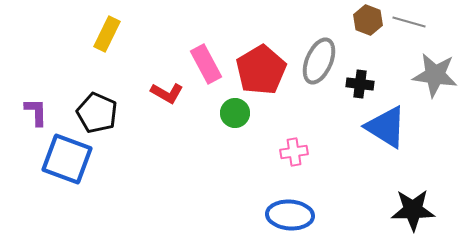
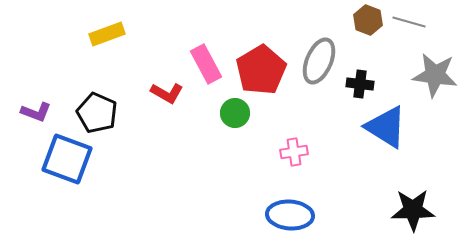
yellow rectangle: rotated 44 degrees clockwise
purple L-shape: rotated 112 degrees clockwise
